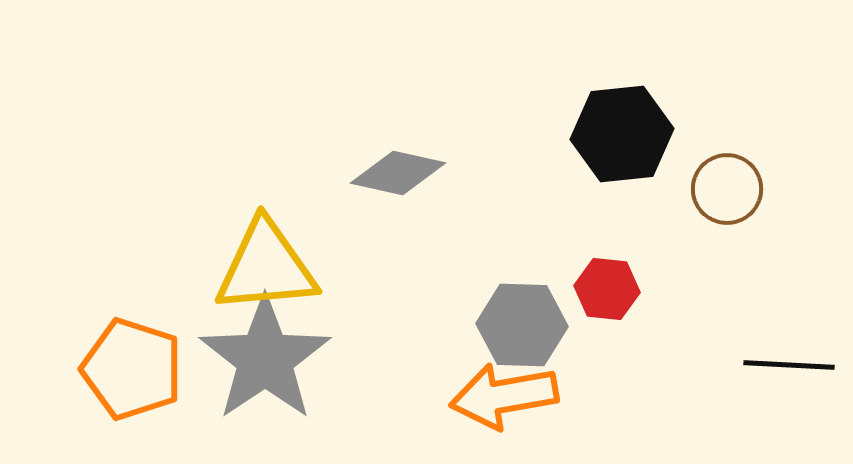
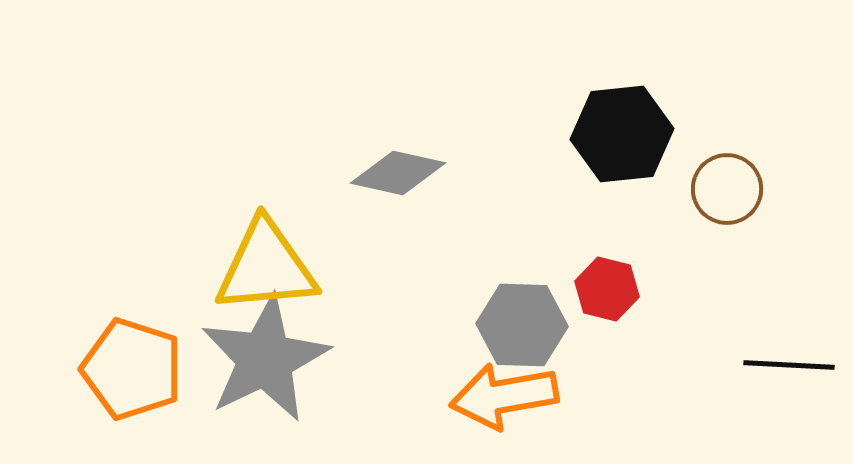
red hexagon: rotated 8 degrees clockwise
gray star: rotated 8 degrees clockwise
